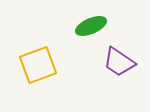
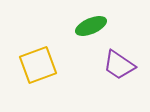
purple trapezoid: moved 3 px down
